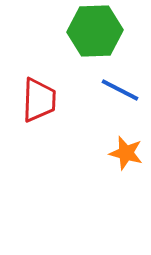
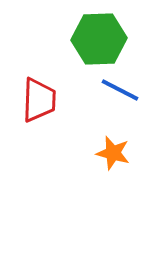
green hexagon: moved 4 px right, 8 px down
orange star: moved 13 px left
